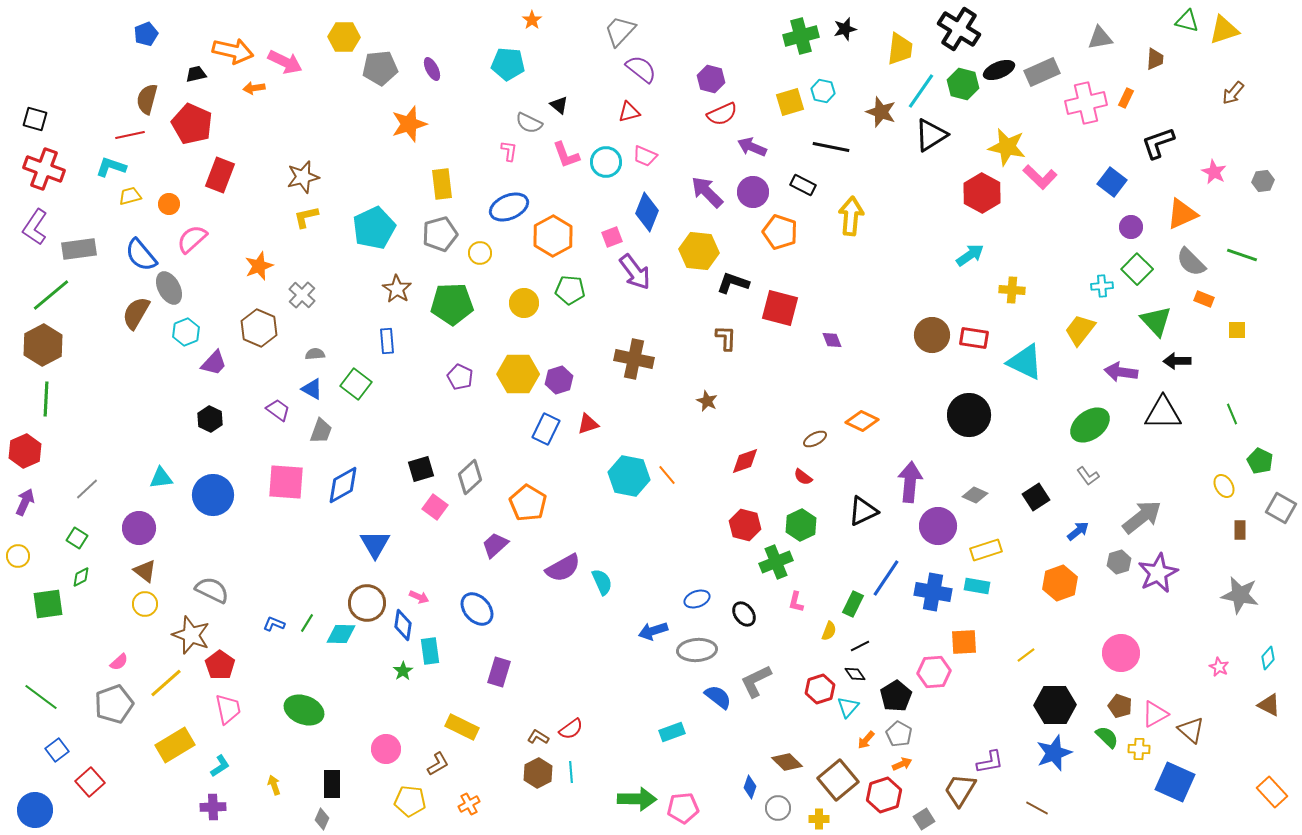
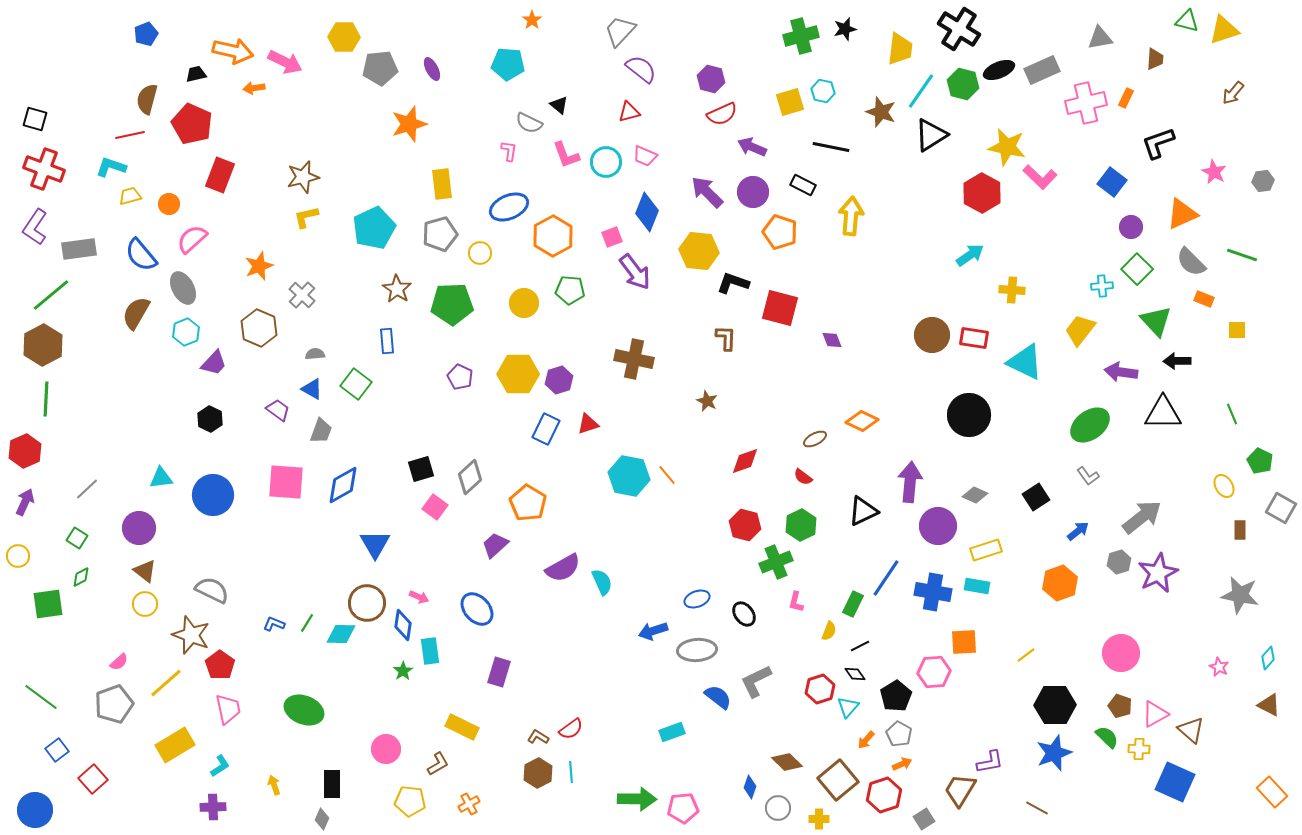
gray rectangle at (1042, 72): moved 2 px up
gray ellipse at (169, 288): moved 14 px right
red square at (90, 782): moved 3 px right, 3 px up
